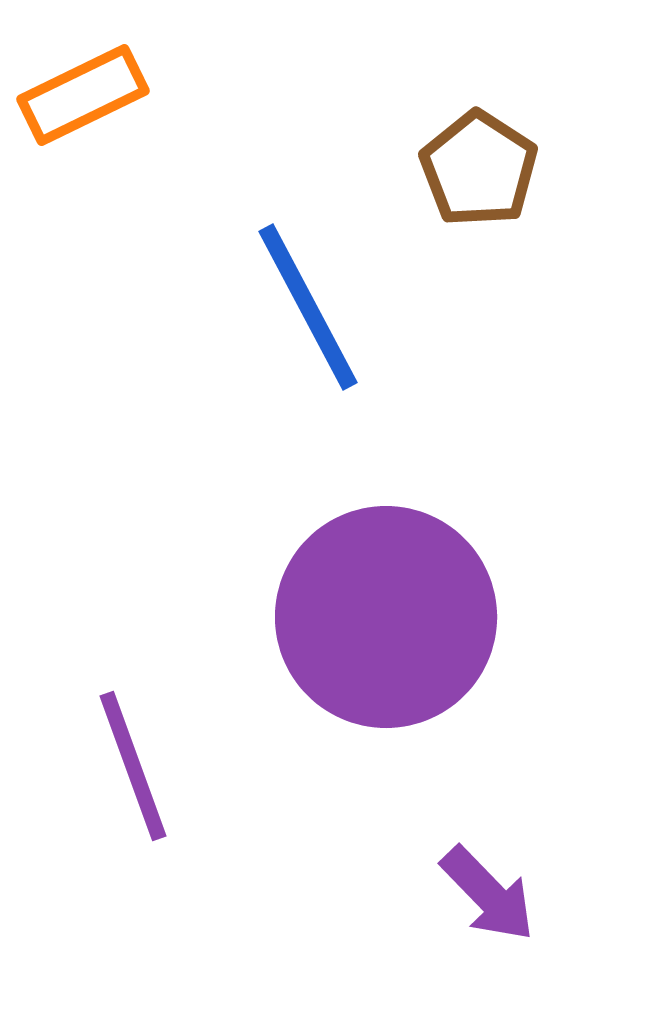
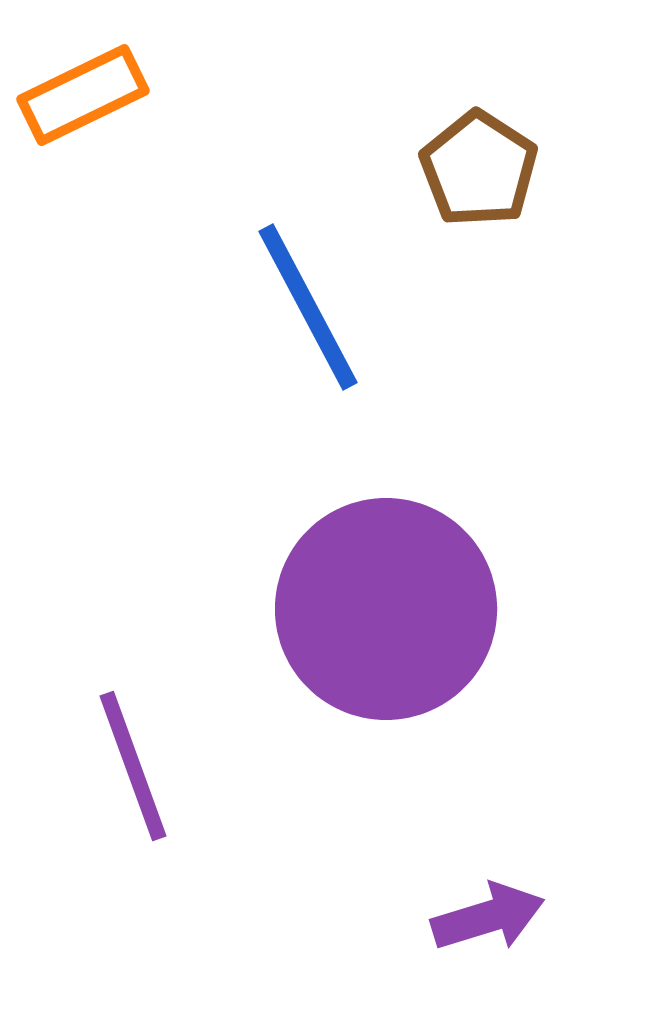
purple circle: moved 8 px up
purple arrow: moved 23 px down; rotated 63 degrees counterclockwise
